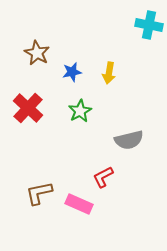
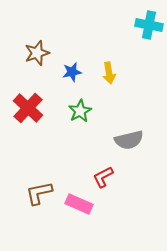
brown star: rotated 25 degrees clockwise
yellow arrow: rotated 20 degrees counterclockwise
